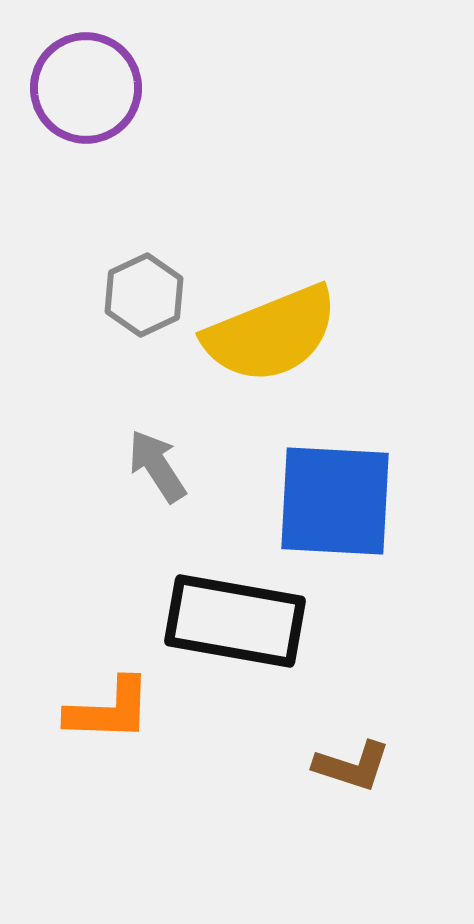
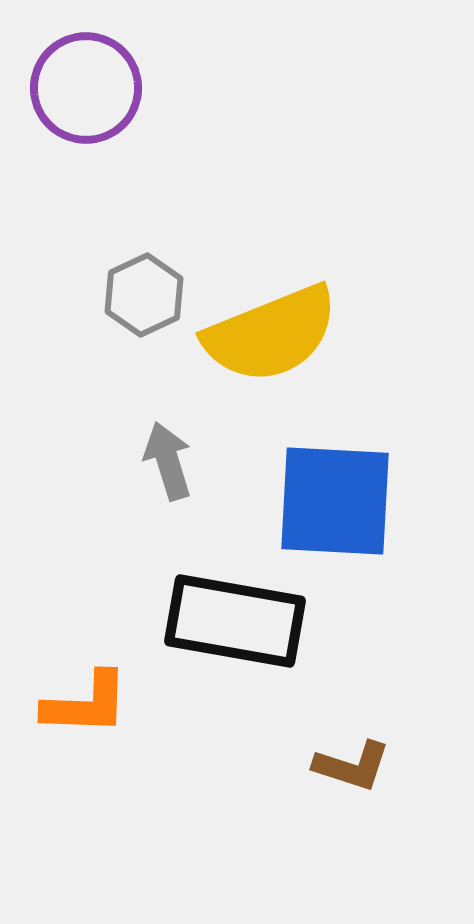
gray arrow: moved 11 px right, 5 px up; rotated 16 degrees clockwise
orange L-shape: moved 23 px left, 6 px up
